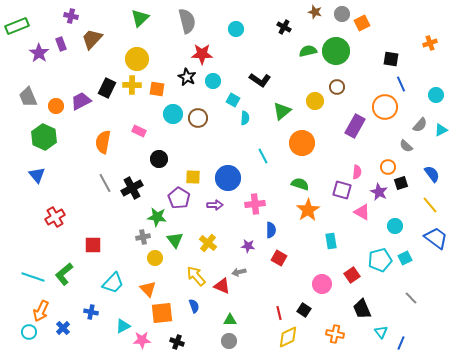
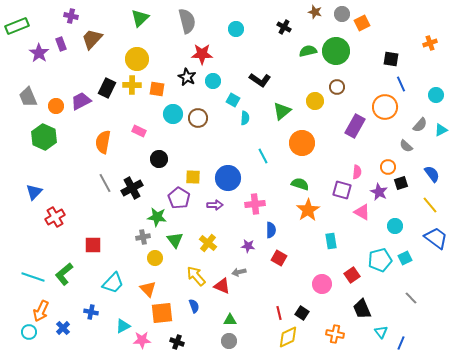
blue triangle at (37, 175): moved 3 px left, 17 px down; rotated 24 degrees clockwise
black square at (304, 310): moved 2 px left, 3 px down
